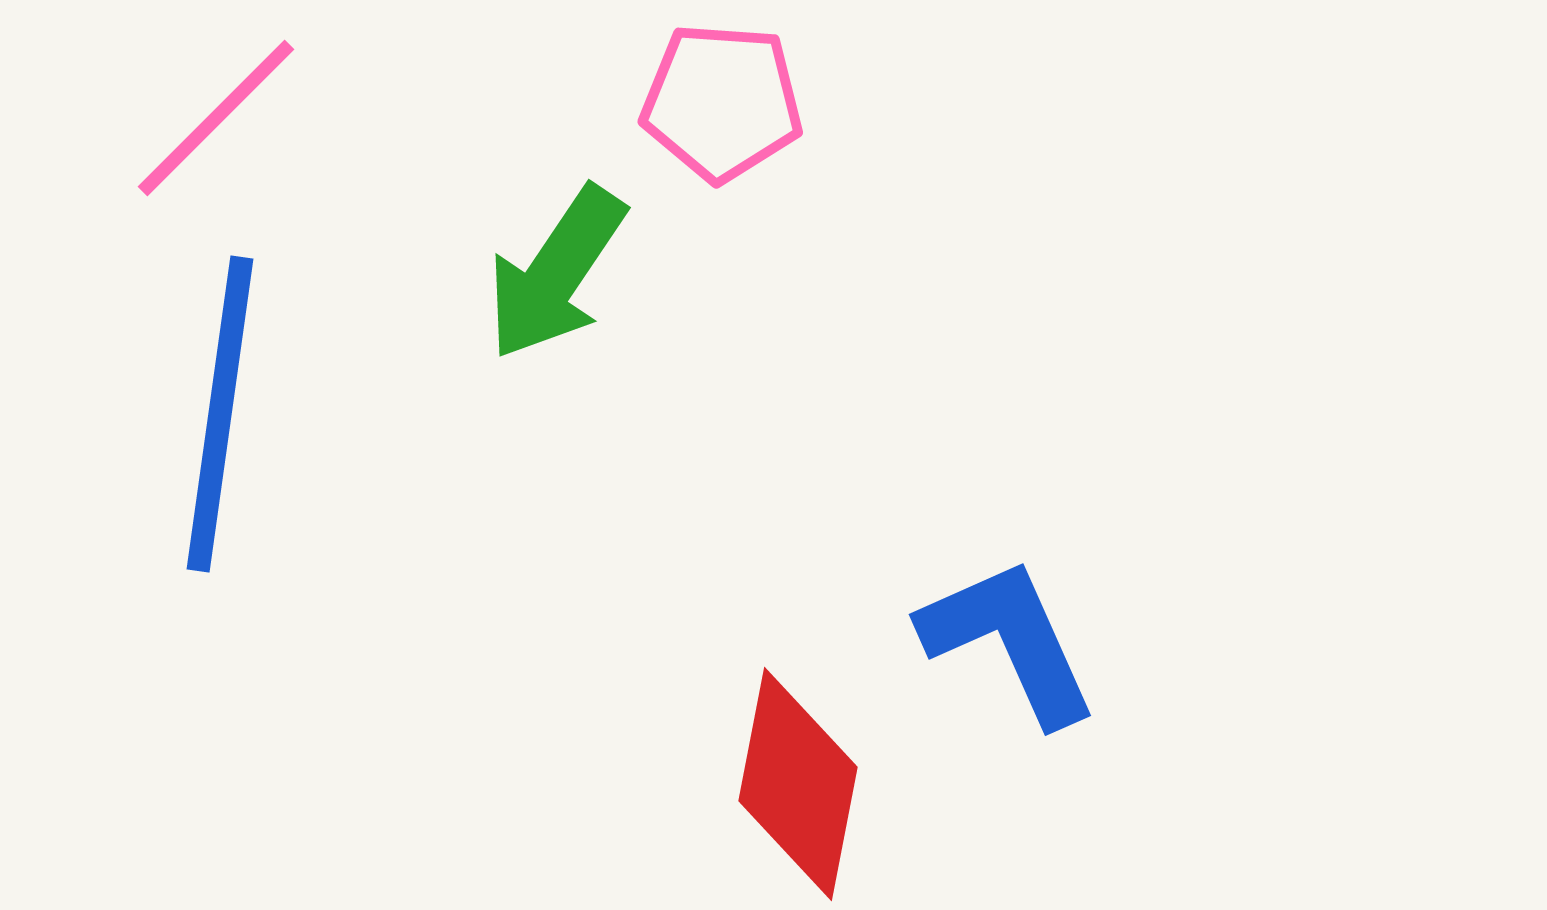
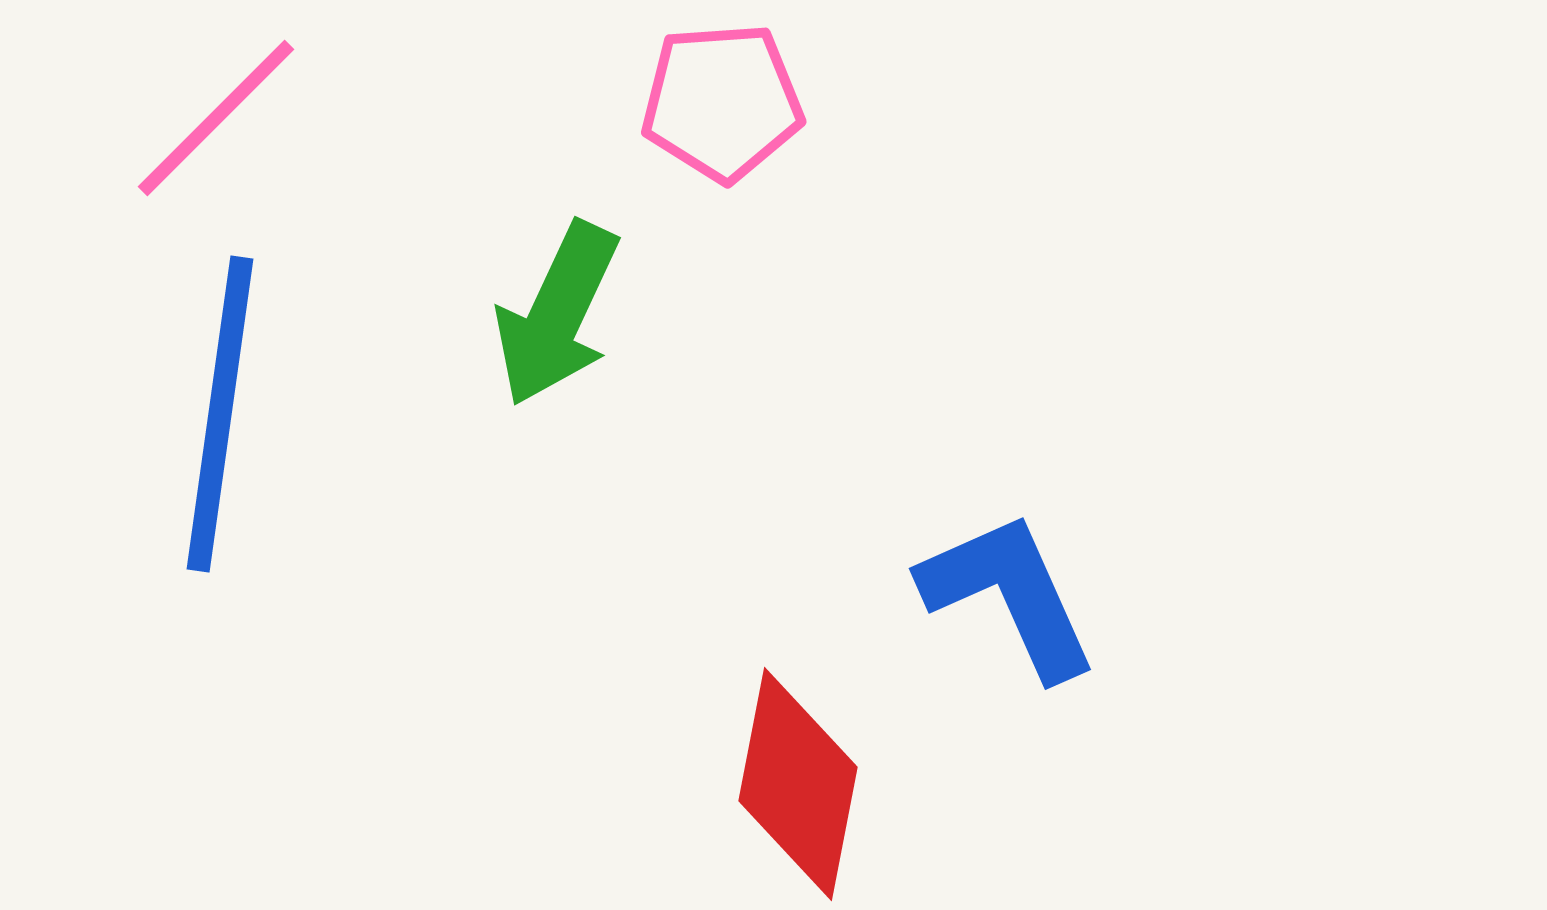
pink pentagon: rotated 8 degrees counterclockwise
green arrow: moved 1 px right, 41 px down; rotated 9 degrees counterclockwise
blue L-shape: moved 46 px up
